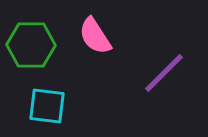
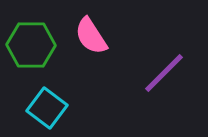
pink semicircle: moved 4 px left
cyan square: moved 2 px down; rotated 30 degrees clockwise
